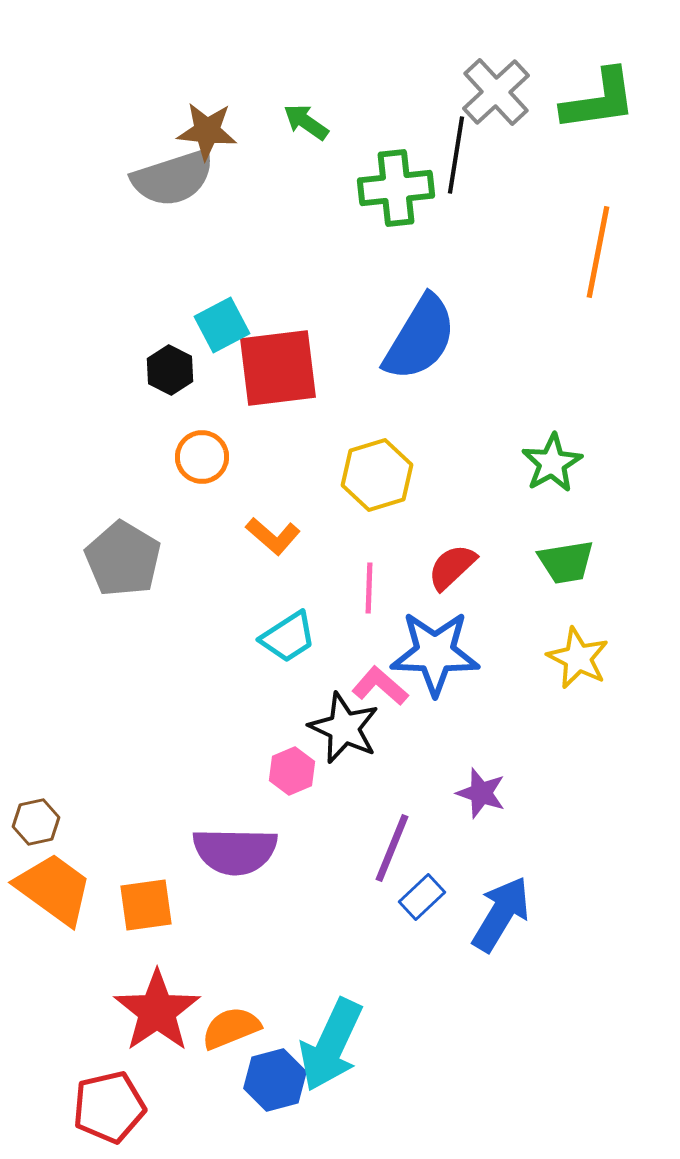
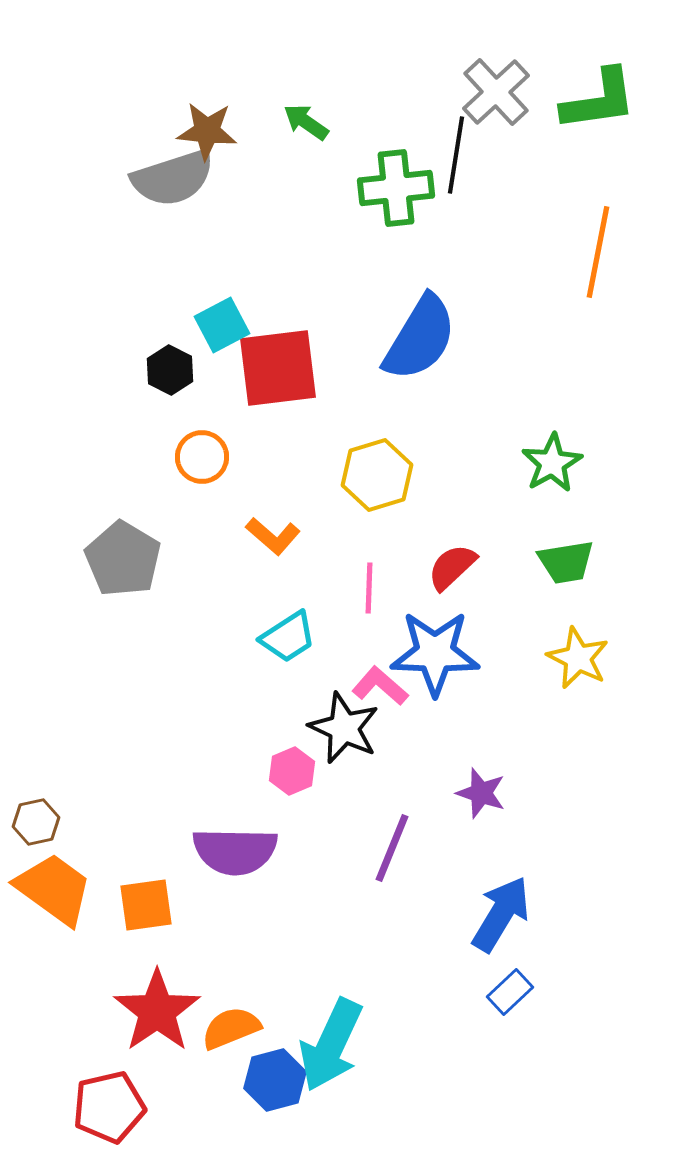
blue rectangle: moved 88 px right, 95 px down
